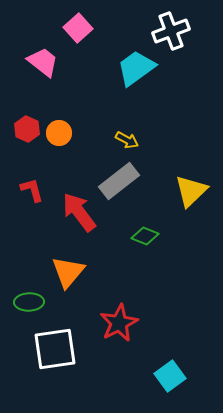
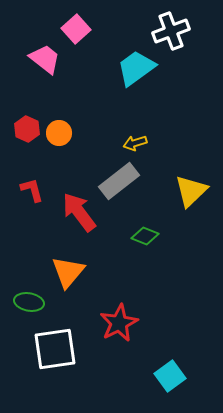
pink square: moved 2 px left, 1 px down
pink trapezoid: moved 2 px right, 3 px up
yellow arrow: moved 8 px right, 3 px down; rotated 135 degrees clockwise
green ellipse: rotated 12 degrees clockwise
